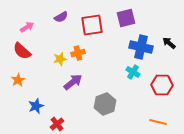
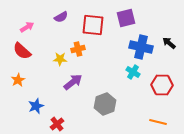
red square: moved 1 px right; rotated 15 degrees clockwise
orange cross: moved 4 px up
yellow star: rotated 16 degrees clockwise
